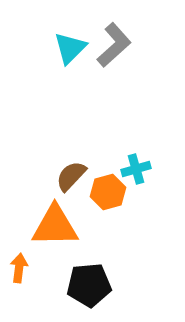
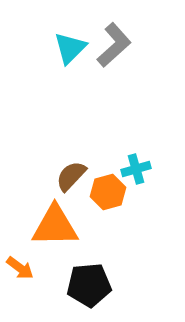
orange arrow: moved 1 px right; rotated 120 degrees clockwise
